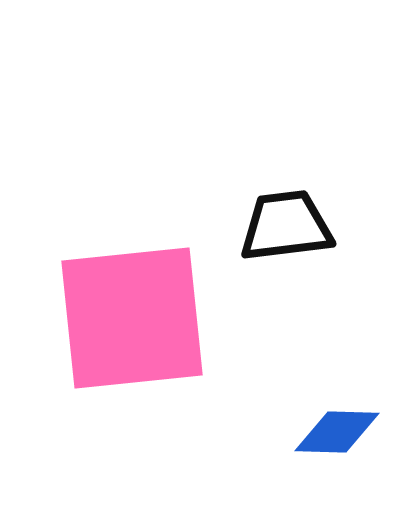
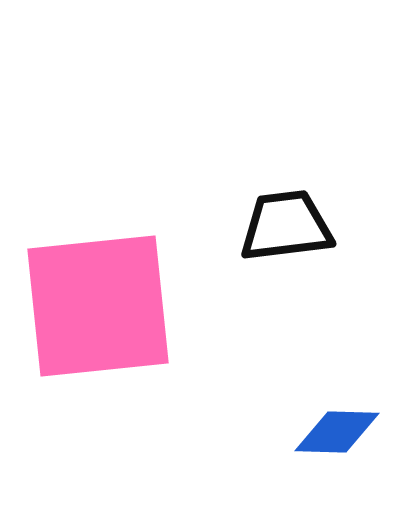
pink square: moved 34 px left, 12 px up
